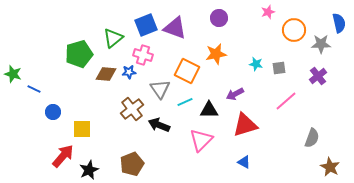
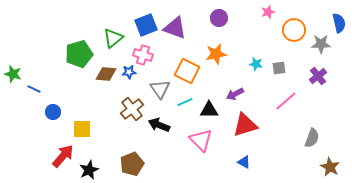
pink triangle: rotated 30 degrees counterclockwise
